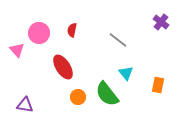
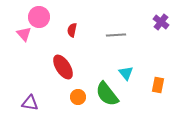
pink circle: moved 16 px up
gray line: moved 2 px left, 5 px up; rotated 42 degrees counterclockwise
pink triangle: moved 7 px right, 16 px up
purple triangle: moved 5 px right, 2 px up
